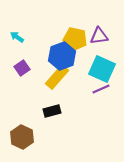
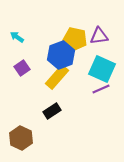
blue hexagon: moved 1 px left, 1 px up
black rectangle: rotated 18 degrees counterclockwise
brown hexagon: moved 1 px left, 1 px down
